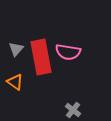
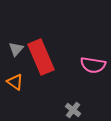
pink semicircle: moved 25 px right, 13 px down
red rectangle: rotated 12 degrees counterclockwise
